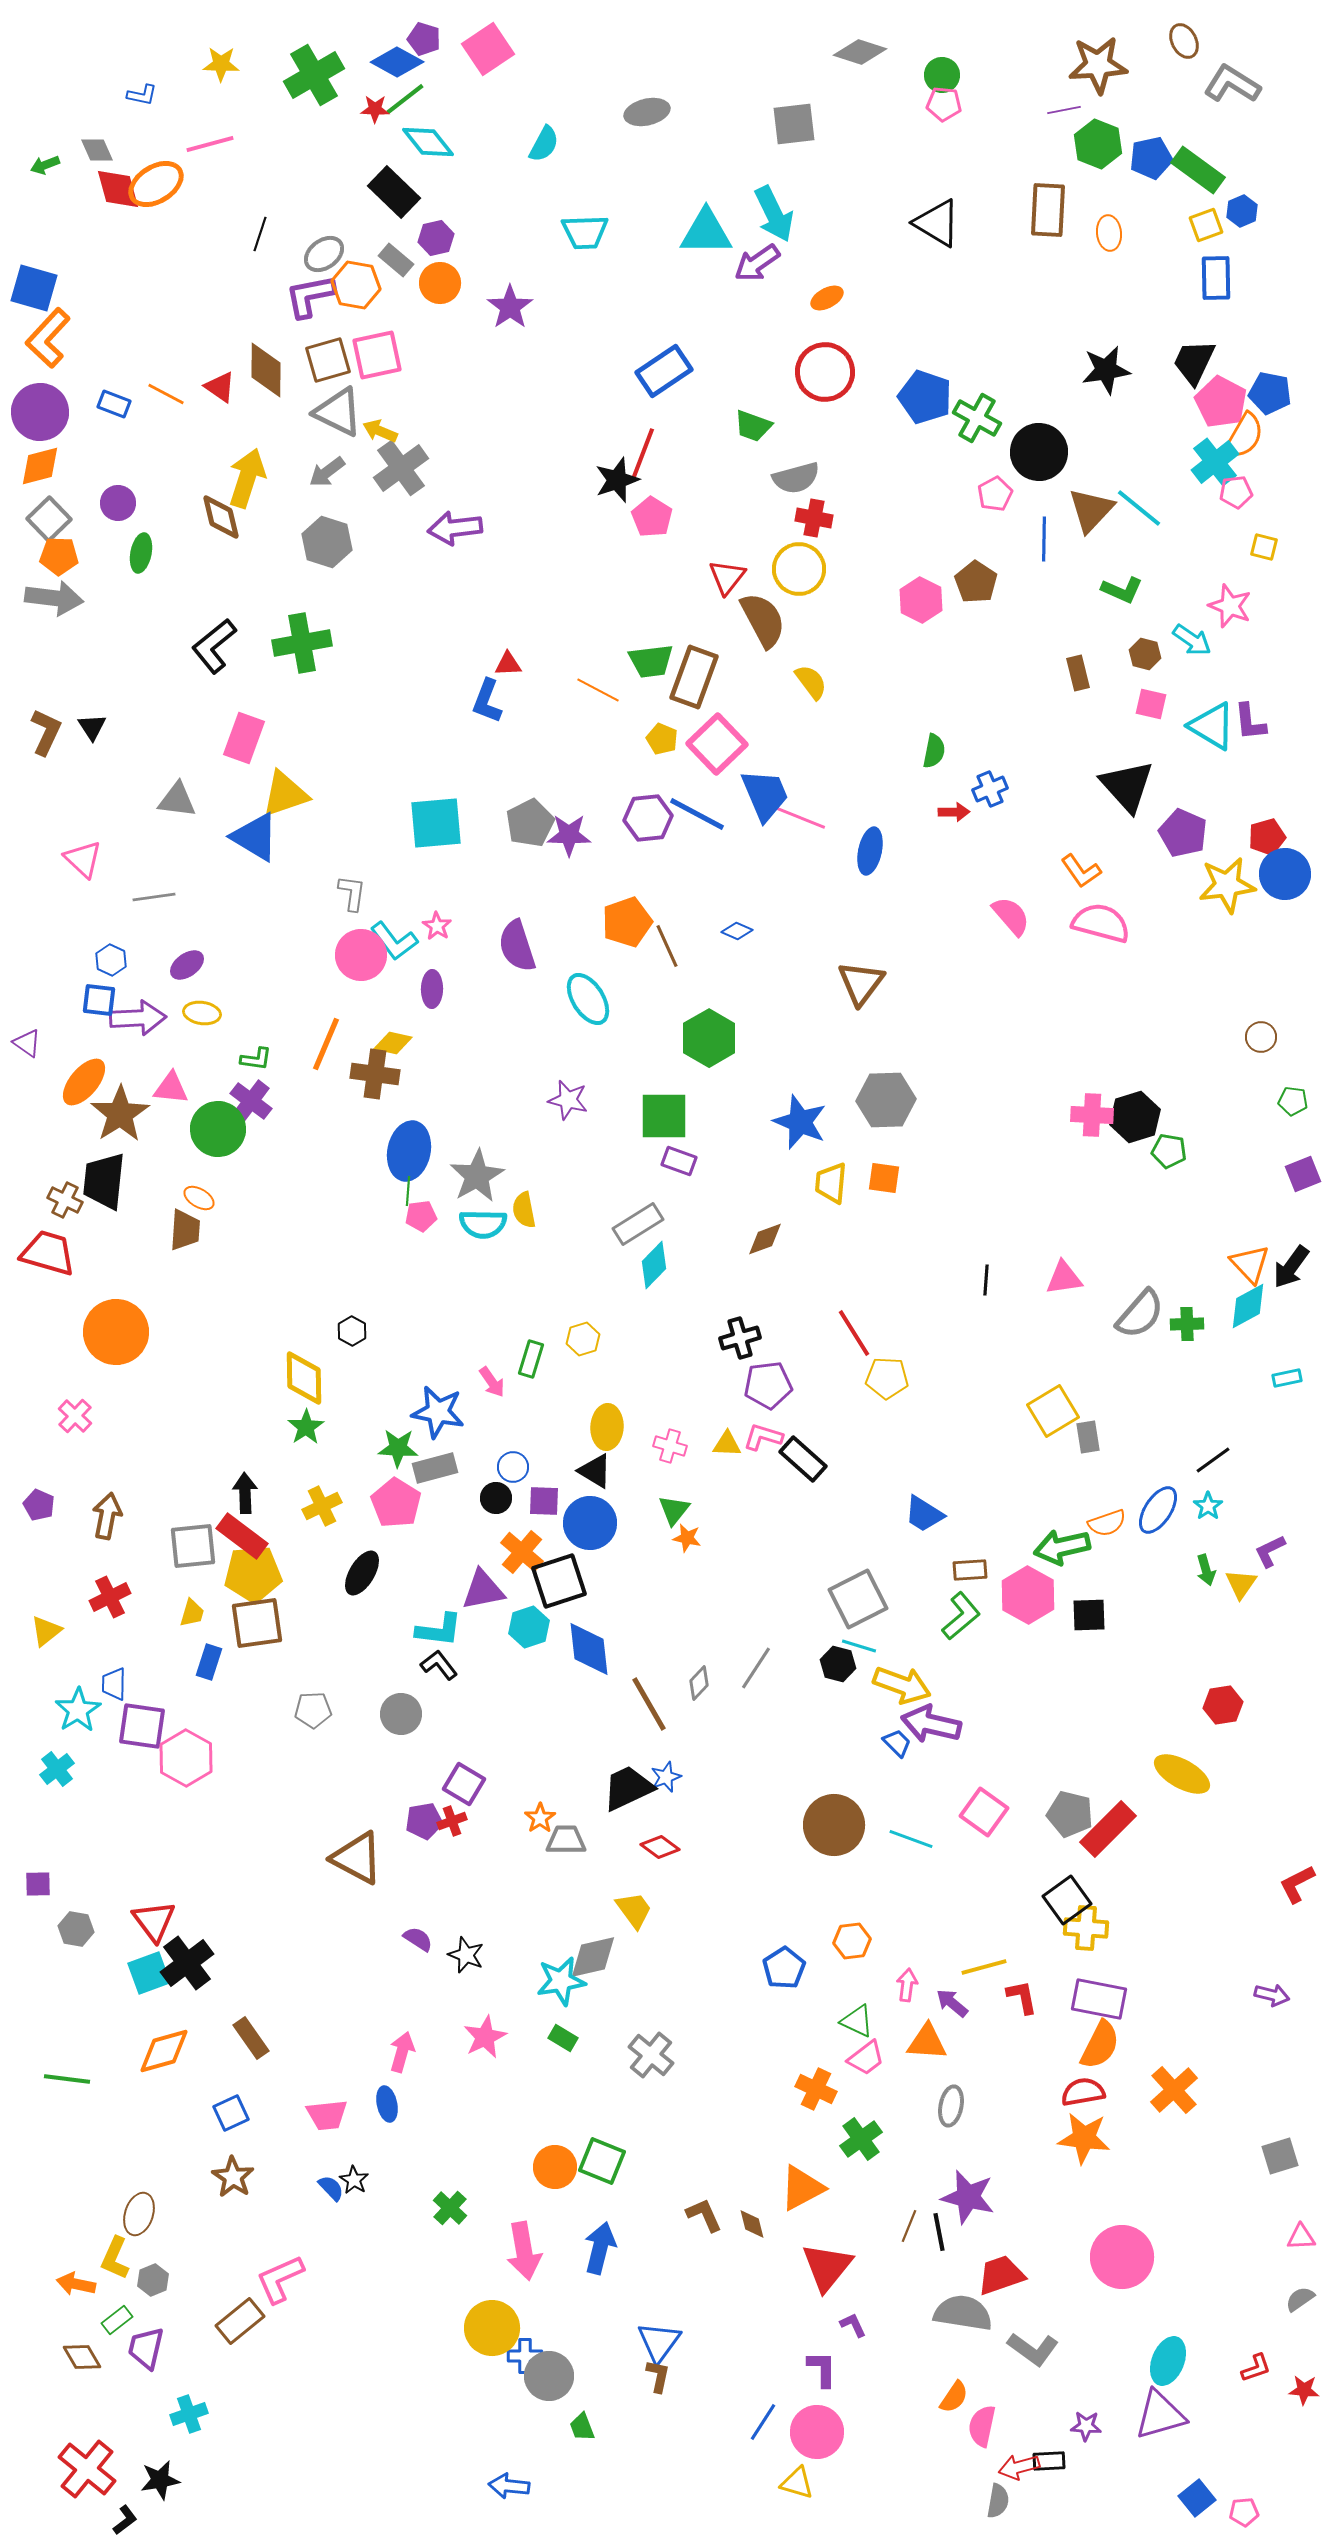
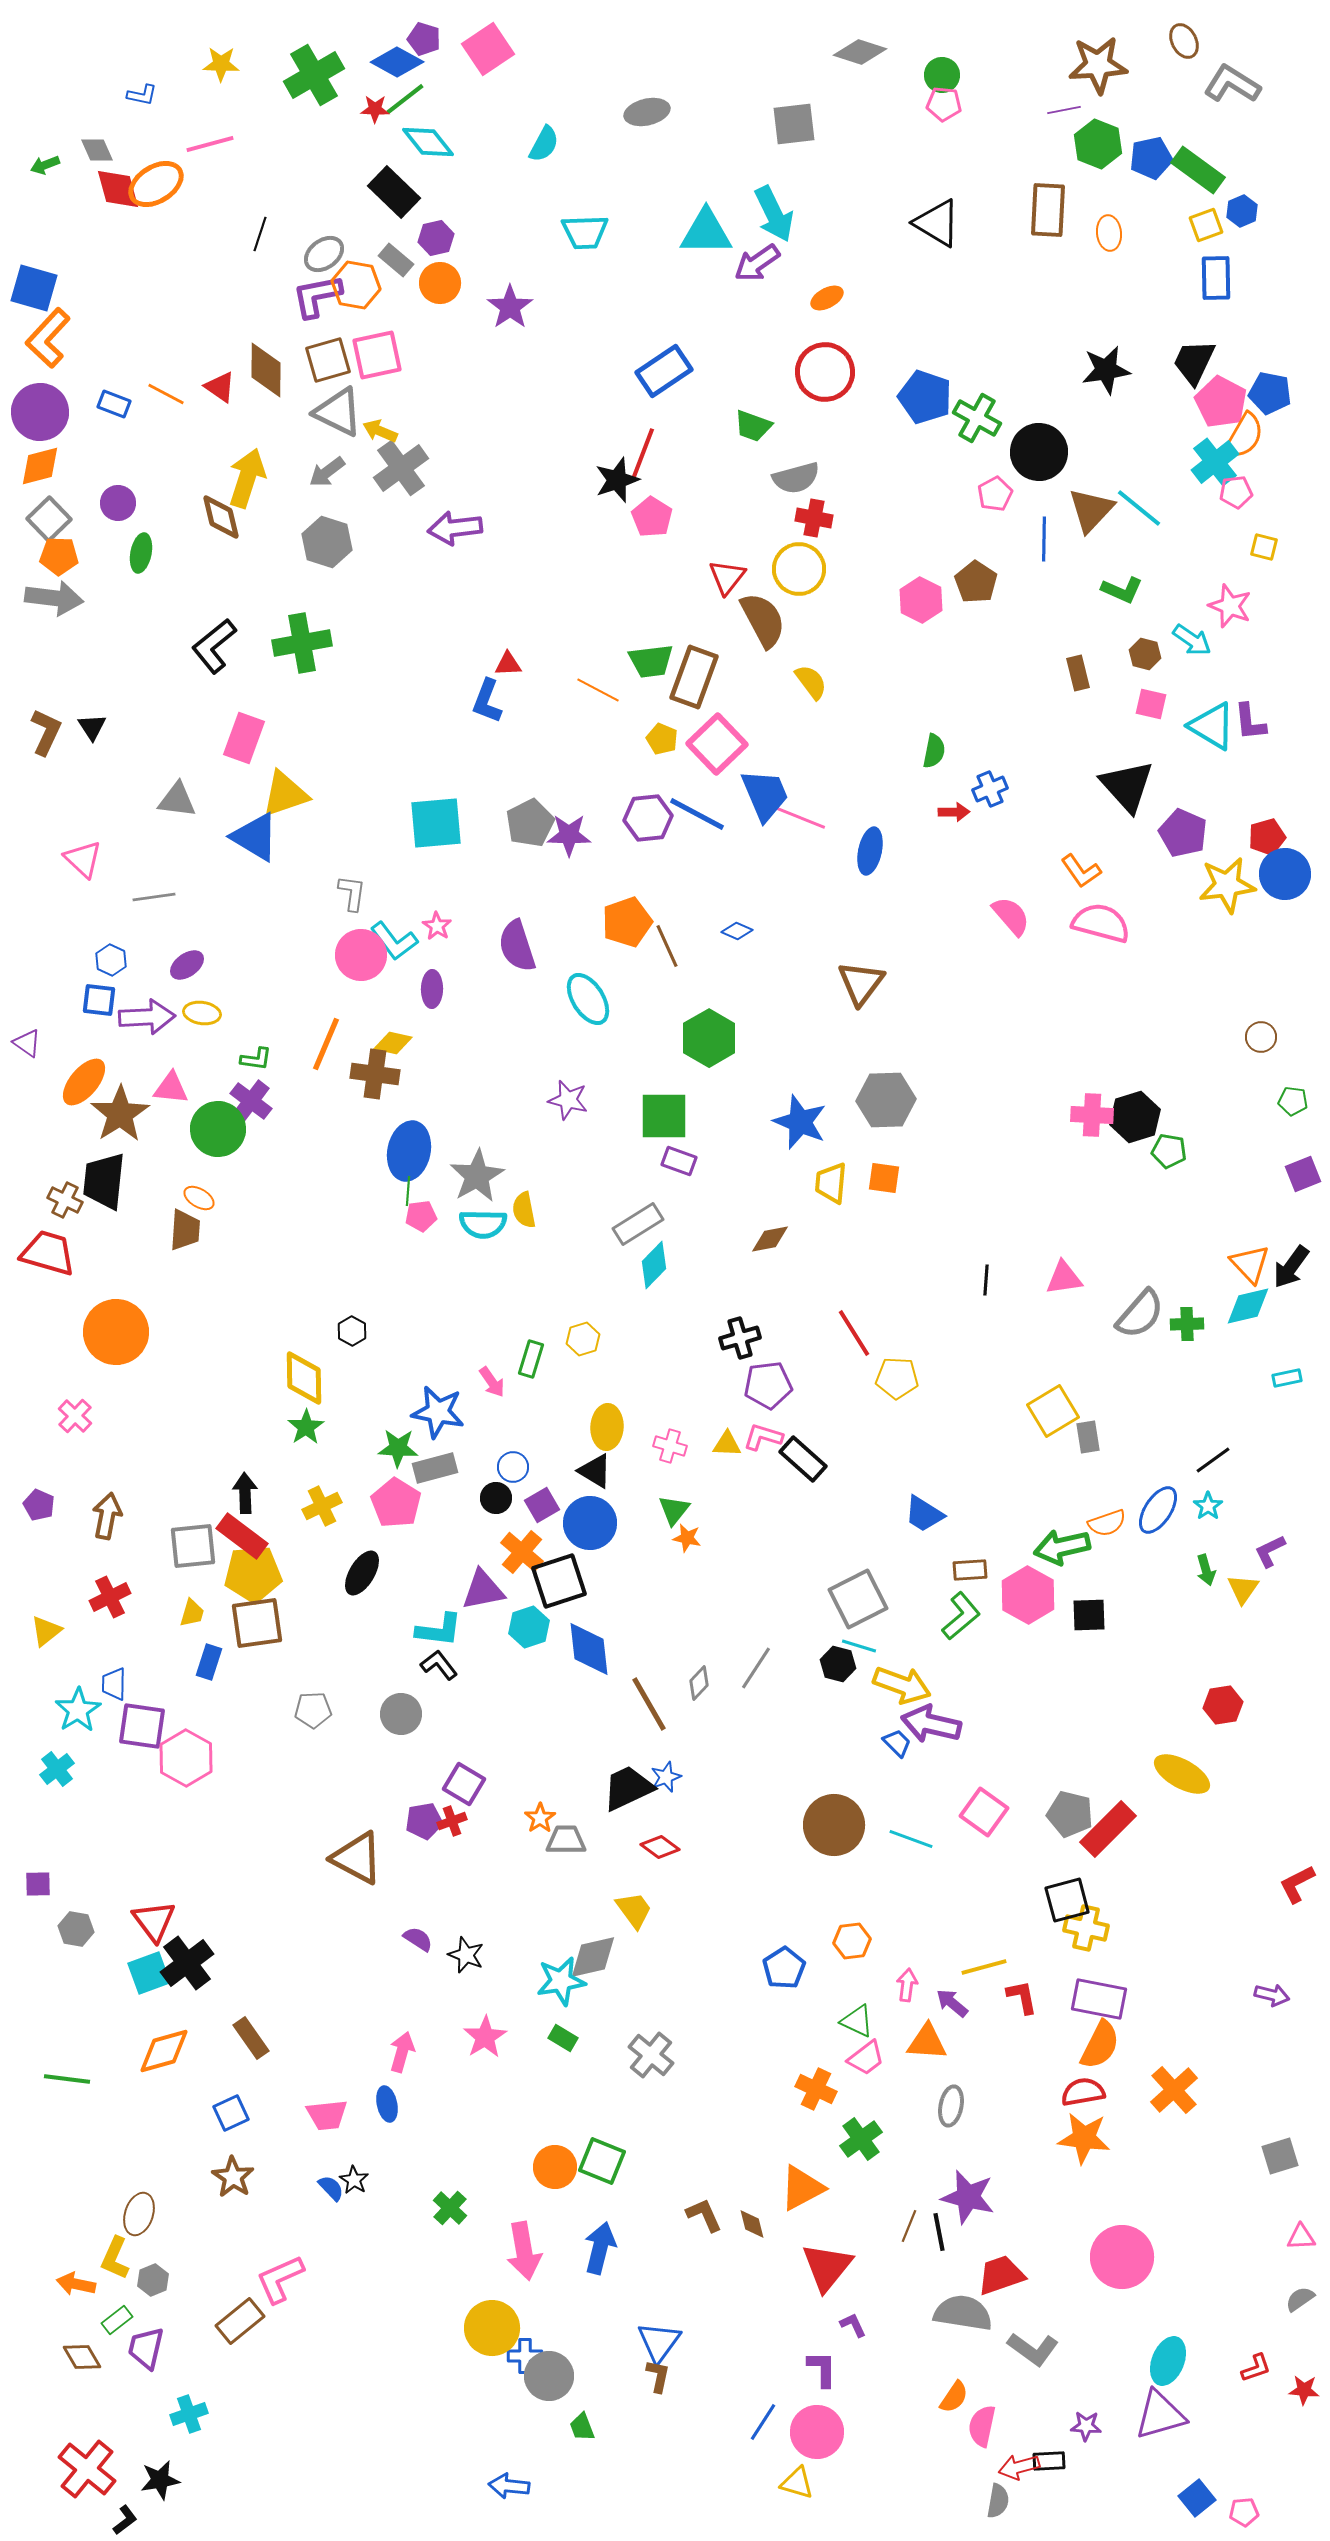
purple L-shape at (310, 296): moved 7 px right
purple arrow at (138, 1018): moved 9 px right, 1 px up
brown diamond at (765, 1239): moved 5 px right; rotated 9 degrees clockwise
cyan diamond at (1248, 1306): rotated 15 degrees clockwise
yellow pentagon at (887, 1378): moved 10 px right
purple square at (544, 1501): moved 2 px left, 4 px down; rotated 32 degrees counterclockwise
yellow triangle at (1241, 1584): moved 2 px right, 5 px down
black square at (1067, 1900): rotated 21 degrees clockwise
yellow cross at (1086, 1928): rotated 9 degrees clockwise
pink star at (485, 2037): rotated 6 degrees counterclockwise
